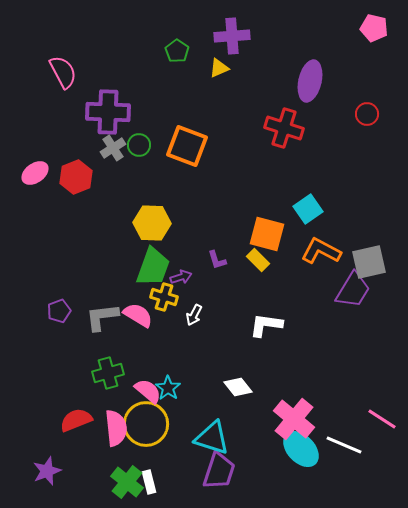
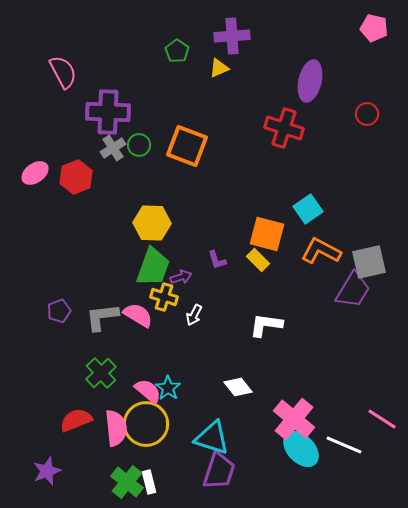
green cross at (108, 373): moved 7 px left; rotated 28 degrees counterclockwise
